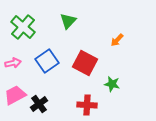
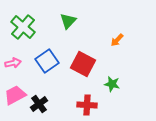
red square: moved 2 px left, 1 px down
